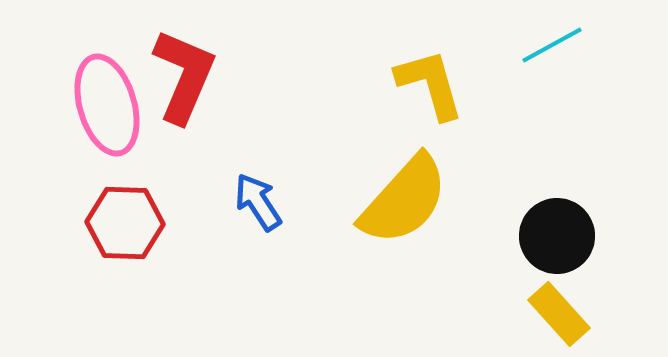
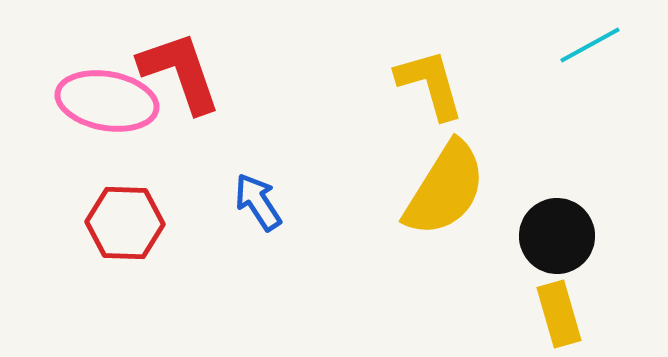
cyan line: moved 38 px right
red L-shape: moved 4 px left, 4 px up; rotated 42 degrees counterclockwise
pink ellipse: moved 4 px up; rotated 64 degrees counterclockwise
yellow semicircle: moved 41 px right, 11 px up; rotated 10 degrees counterclockwise
yellow rectangle: rotated 26 degrees clockwise
